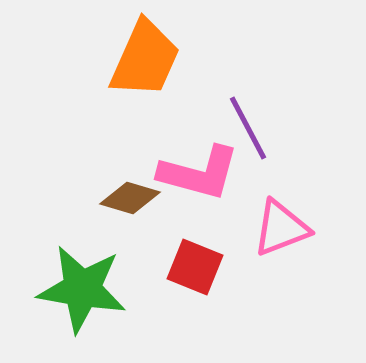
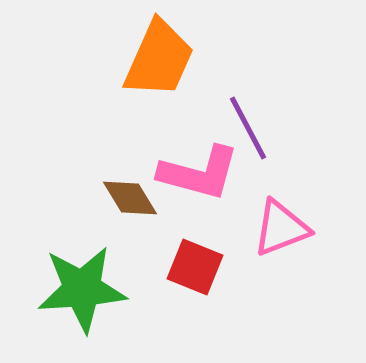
orange trapezoid: moved 14 px right
brown diamond: rotated 42 degrees clockwise
green star: rotated 14 degrees counterclockwise
